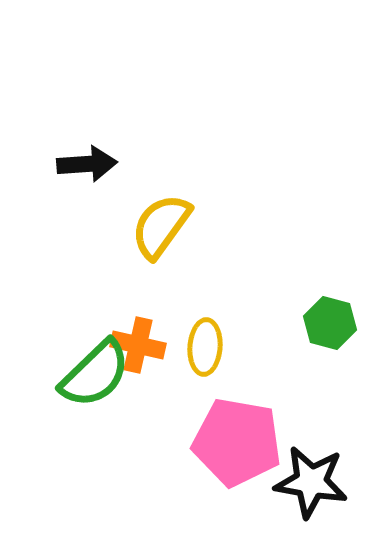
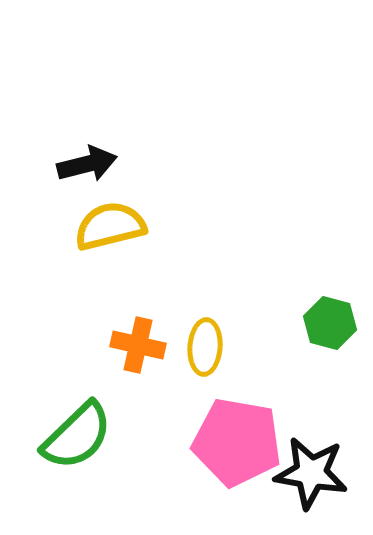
black arrow: rotated 10 degrees counterclockwise
yellow semicircle: moved 51 px left; rotated 40 degrees clockwise
green semicircle: moved 18 px left, 62 px down
black star: moved 9 px up
